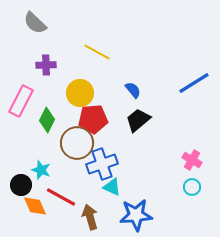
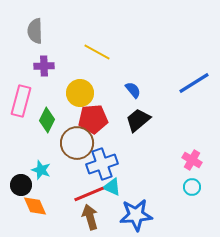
gray semicircle: moved 8 px down; rotated 45 degrees clockwise
purple cross: moved 2 px left, 1 px down
pink rectangle: rotated 12 degrees counterclockwise
red line: moved 28 px right, 3 px up; rotated 52 degrees counterclockwise
